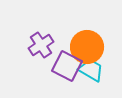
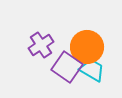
purple square: moved 1 px down; rotated 8 degrees clockwise
cyan trapezoid: moved 1 px right
